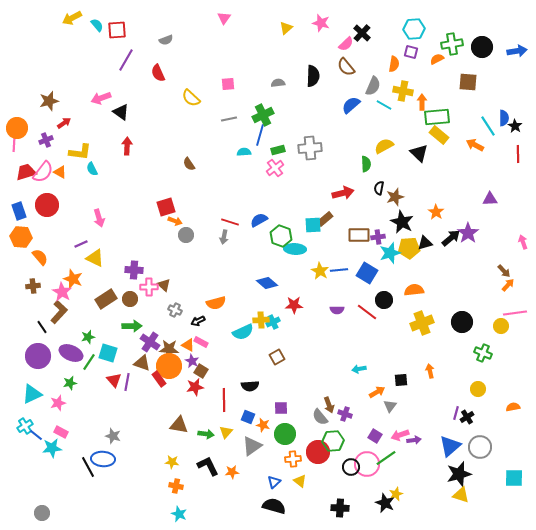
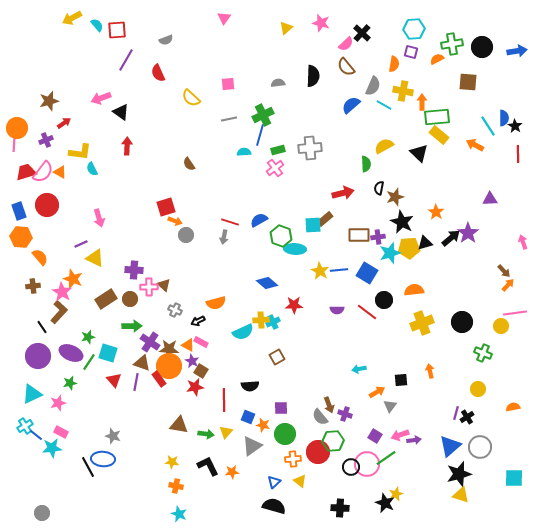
purple line at (127, 382): moved 9 px right
